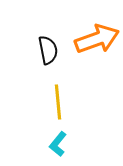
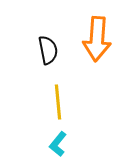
orange arrow: rotated 114 degrees clockwise
